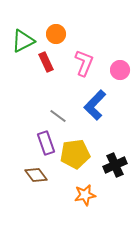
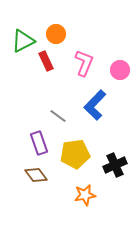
red rectangle: moved 1 px up
purple rectangle: moved 7 px left
